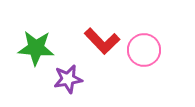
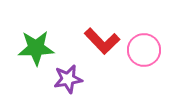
green star: rotated 6 degrees counterclockwise
